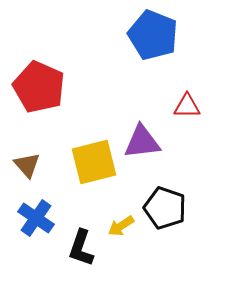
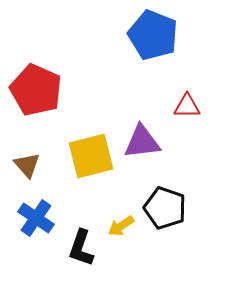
red pentagon: moved 3 px left, 3 px down
yellow square: moved 3 px left, 6 px up
